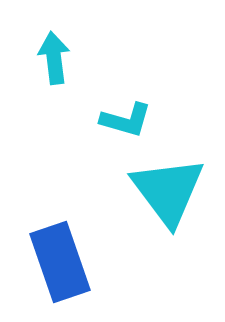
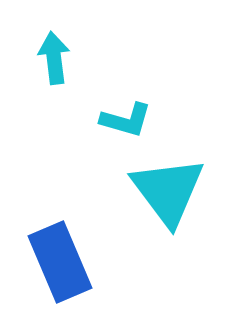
blue rectangle: rotated 4 degrees counterclockwise
